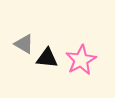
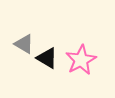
black triangle: rotated 25 degrees clockwise
